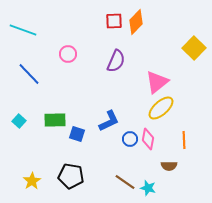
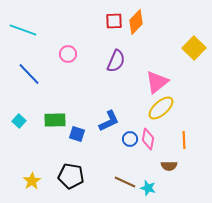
brown line: rotated 10 degrees counterclockwise
